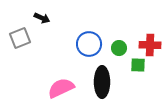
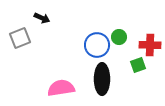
blue circle: moved 8 px right, 1 px down
green circle: moved 11 px up
green square: rotated 21 degrees counterclockwise
black ellipse: moved 3 px up
pink semicircle: rotated 16 degrees clockwise
